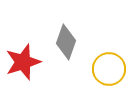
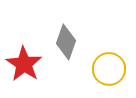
red star: moved 1 px right, 2 px down; rotated 21 degrees counterclockwise
